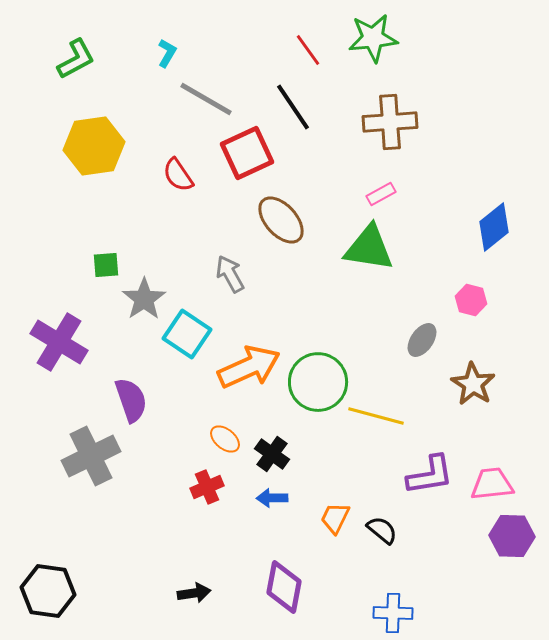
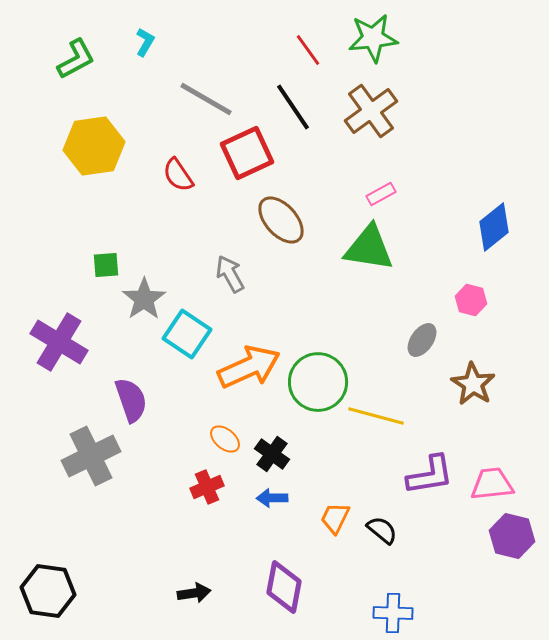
cyan L-shape: moved 22 px left, 11 px up
brown cross: moved 19 px left, 11 px up; rotated 32 degrees counterclockwise
purple hexagon: rotated 12 degrees clockwise
